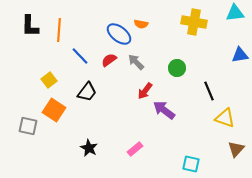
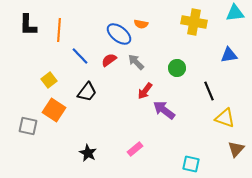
black L-shape: moved 2 px left, 1 px up
blue triangle: moved 11 px left
black star: moved 1 px left, 5 px down
